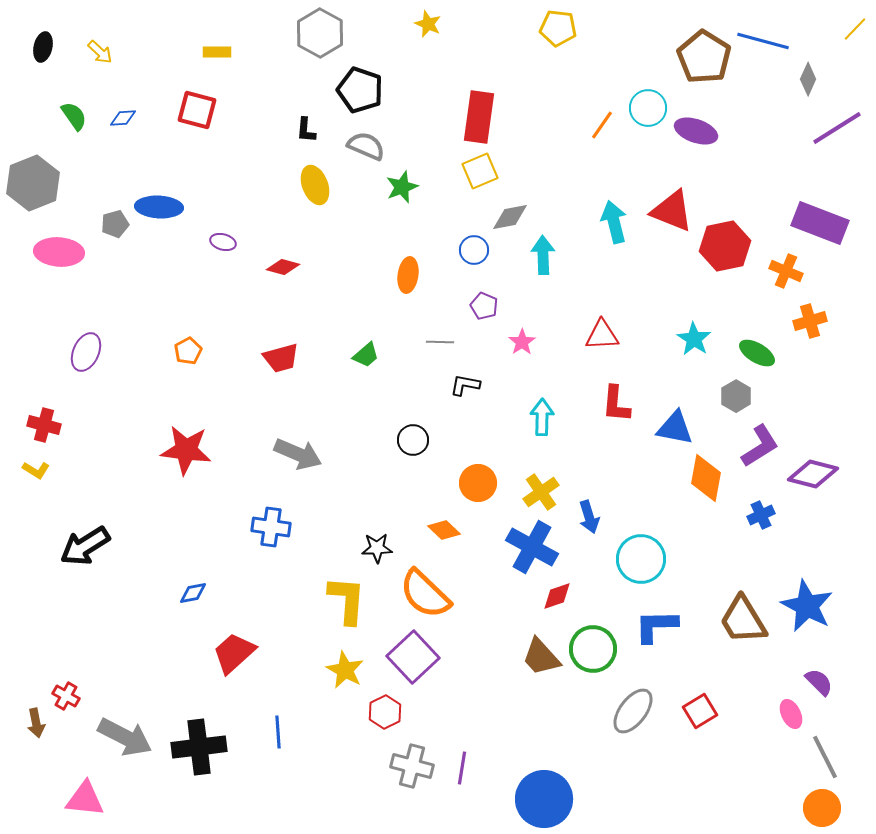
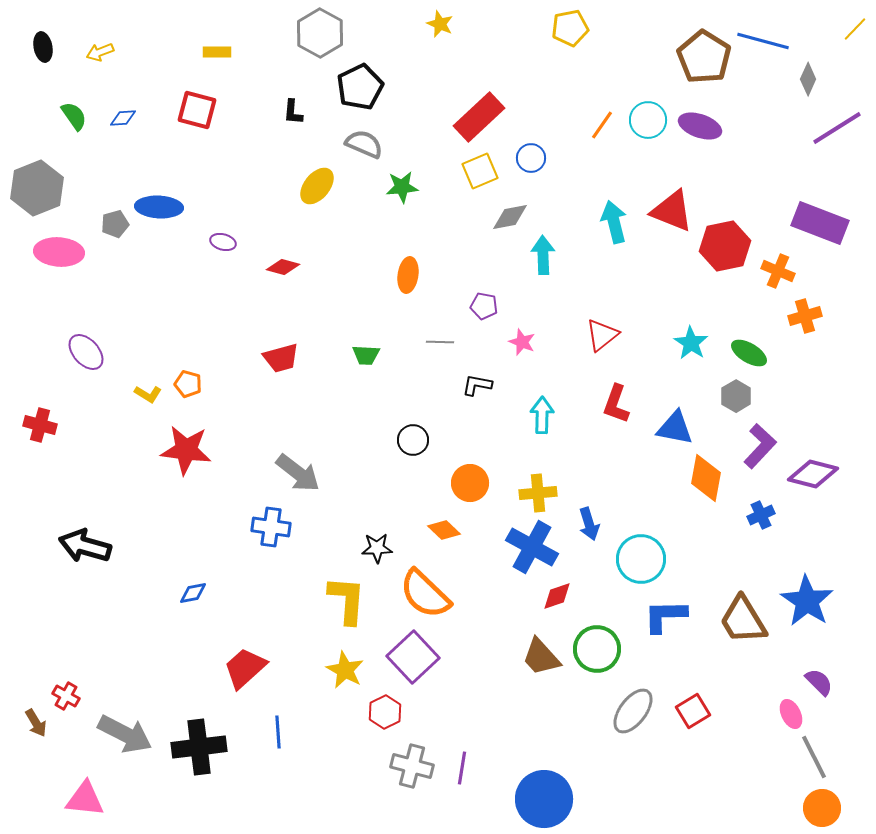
yellow star at (428, 24): moved 12 px right
yellow pentagon at (558, 28): moved 12 px right; rotated 18 degrees counterclockwise
black ellipse at (43, 47): rotated 24 degrees counterclockwise
yellow arrow at (100, 52): rotated 116 degrees clockwise
black pentagon at (360, 90): moved 3 px up; rotated 27 degrees clockwise
cyan circle at (648, 108): moved 12 px down
red rectangle at (479, 117): rotated 39 degrees clockwise
black L-shape at (306, 130): moved 13 px left, 18 px up
purple ellipse at (696, 131): moved 4 px right, 5 px up
gray semicircle at (366, 146): moved 2 px left, 2 px up
gray hexagon at (33, 183): moved 4 px right, 5 px down
yellow ellipse at (315, 185): moved 2 px right, 1 px down; rotated 60 degrees clockwise
green star at (402, 187): rotated 16 degrees clockwise
blue circle at (474, 250): moved 57 px right, 92 px up
orange cross at (786, 271): moved 8 px left
purple pentagon at (484, 306): rotated 12 degrees counterclockwise
orange cross at (810, 321): moved 5 px left, 5 px up
red triangle at (602, 335): rotated 36 degrees counterclockwise
cyan star at (694, 339): moved 3 px left, 4 px down
pink star at (522, 342): rotated 16 degrees counterclockwise
orange pentagon at (188, 351): moved 33 px down; rotated 28 degrees counterclockwise
purple ellipse at (86, 352): rotated 66 degrees counterclockwise
green ellipse at (757, 353): moved 8 px left
green trapezoid at (366, 355): rotated 44 degrees clockwise
black L-shape at (465, 385): moved 12 px right
red L-shape at (616, 404): rotated 15 degrees clockwise
cyan arrow at (542, 417): moved 2 px up
red cross at (44, 425): moved 4 px left
purple L-shape at (760, 446): rotated 15 degrees counterclockwise
gray arrow at (298, 454): moved 19 px down; rotated 15 degrees clockwise
yellow L-shape at (36, 470): moved 112 px right, 76 px up
orange circle at (478, 483): moved 8 px left
yellow cross at (541, 492): moved 3 px left, 1 px down; rotated 30 degrees clockwise
blue arrow at (589, 517): moved 7 px down
black arrow at (85, 546): rotated 48 degrees clockwise
blue star at (807, 606): moved 5 px up; rotated 6 degrees clockwise
blue L-shape at (656, 626): moved 9 px right, 10 px up
green circle at (593, 649): moved 4 px right
red trapezoid at (234, 653): moved 11 px right, 15 px down
red square at (700, 711): moved 7 px left
brown arrow at (36, 723): rotated 20 degrees counterclockwise
gray arrow at (125, 737): moved 3 px up
gray line at (825, 757): moved 11 px left
